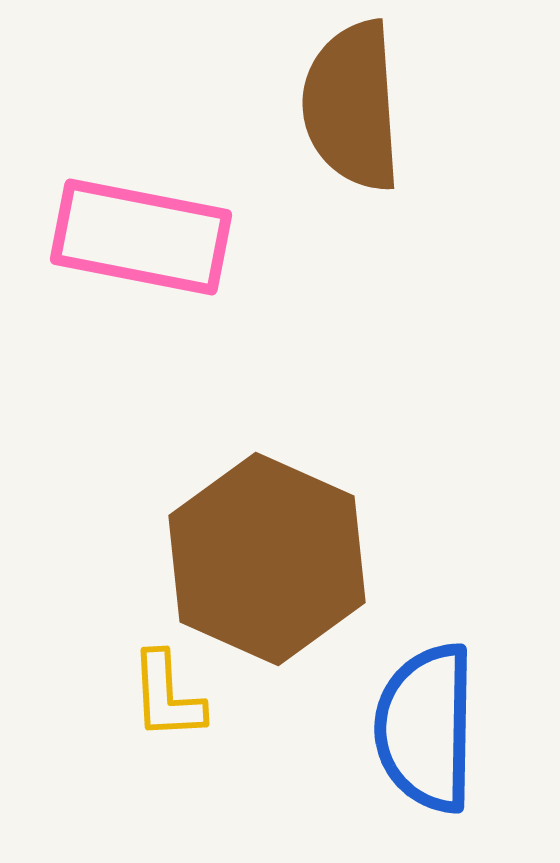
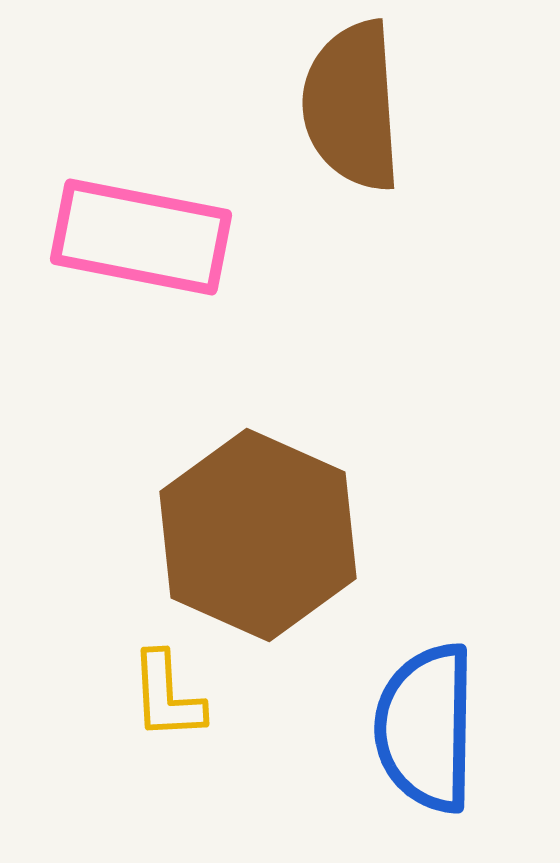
brown hexagon: moved 9 px left, 24 px up
